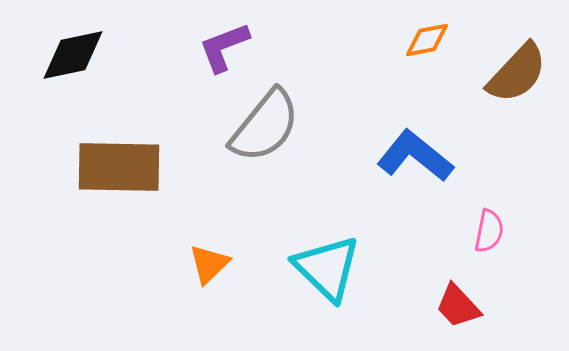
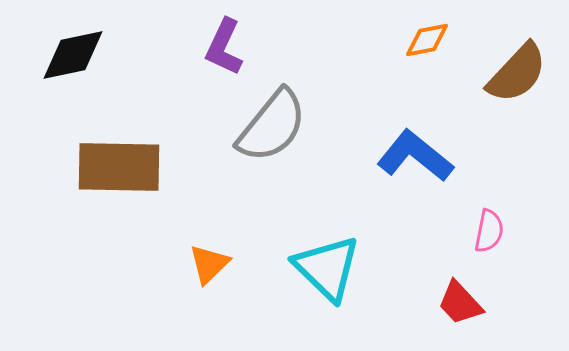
purple L-shape: rotated 44 degrees counterclockwise
gray semicircle: moved 7 px right
red trapezoid: moved 2 px right, 3 px up
